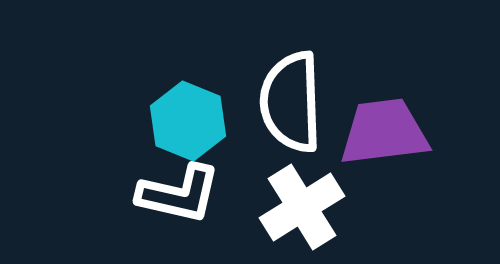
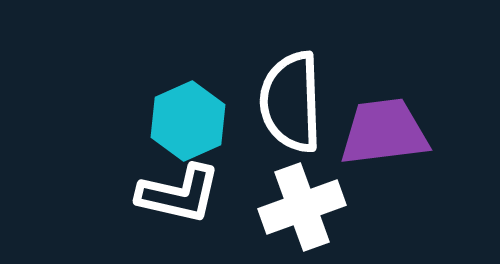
cyan hexagon: rotated 14 degrees clockwise
white cross: rotated 12 degrees clockwise
